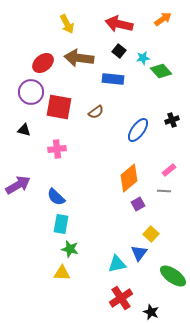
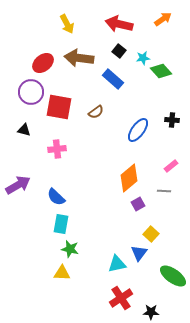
blue rectangle: rotated 35 degrees clockwise
black cross: rotated 24 degrees clockwise
pink rectangle: moved 2 px right, 4 px up
black star: rotated 21 degrees counterclockwise
